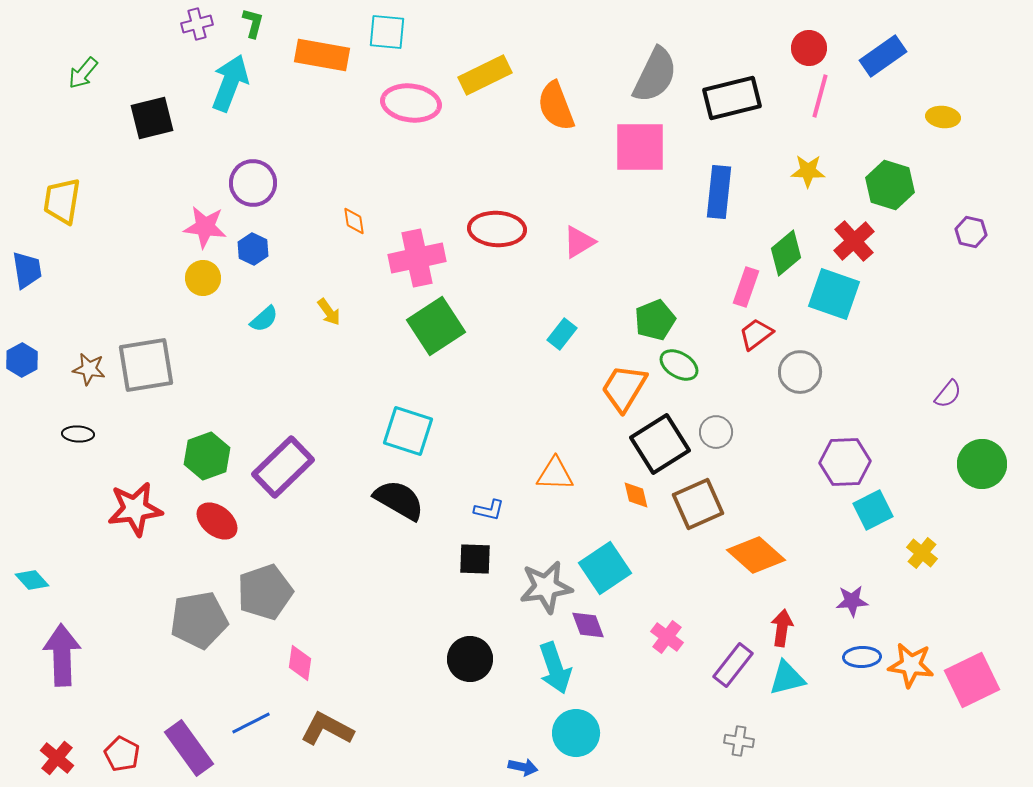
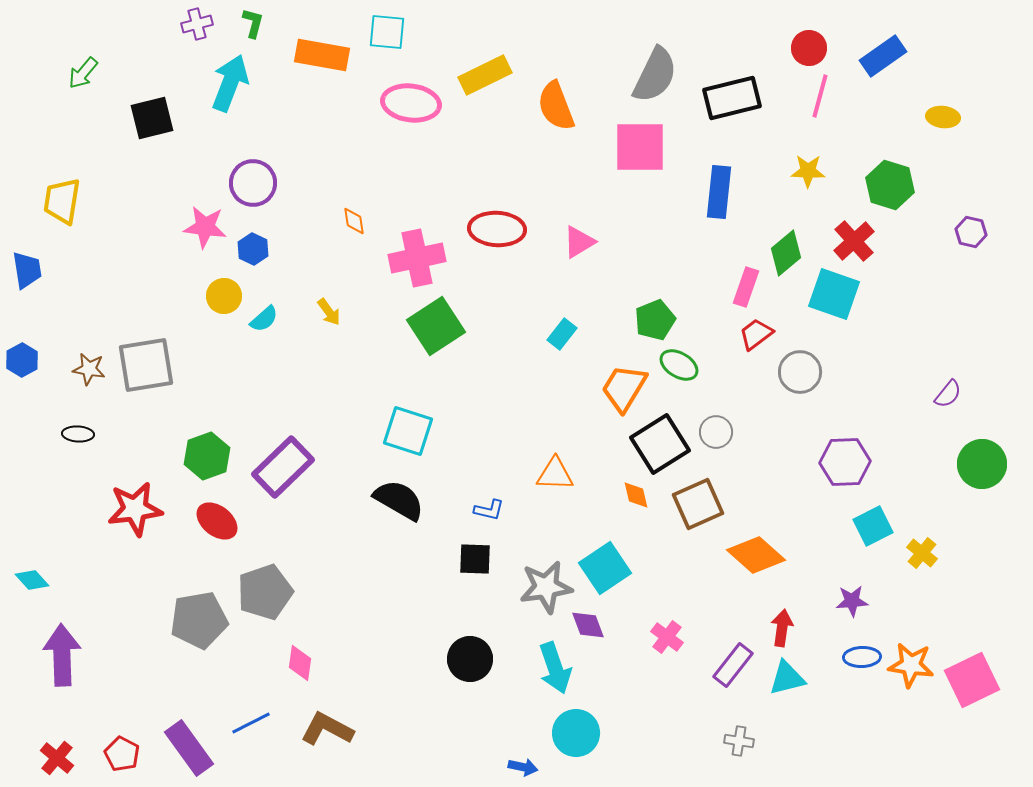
yellow circle at (203, 278): moved 21 px right, 18 px down
cyan square at (873, 510): moved 16 px down
